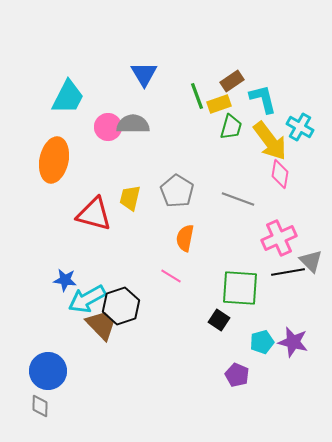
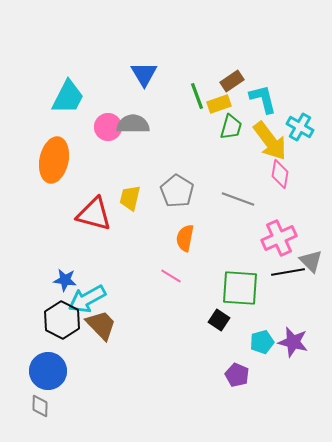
black hexagon: moved 59 px left, 14 px down; rotated 15 degrees counterclockwise
